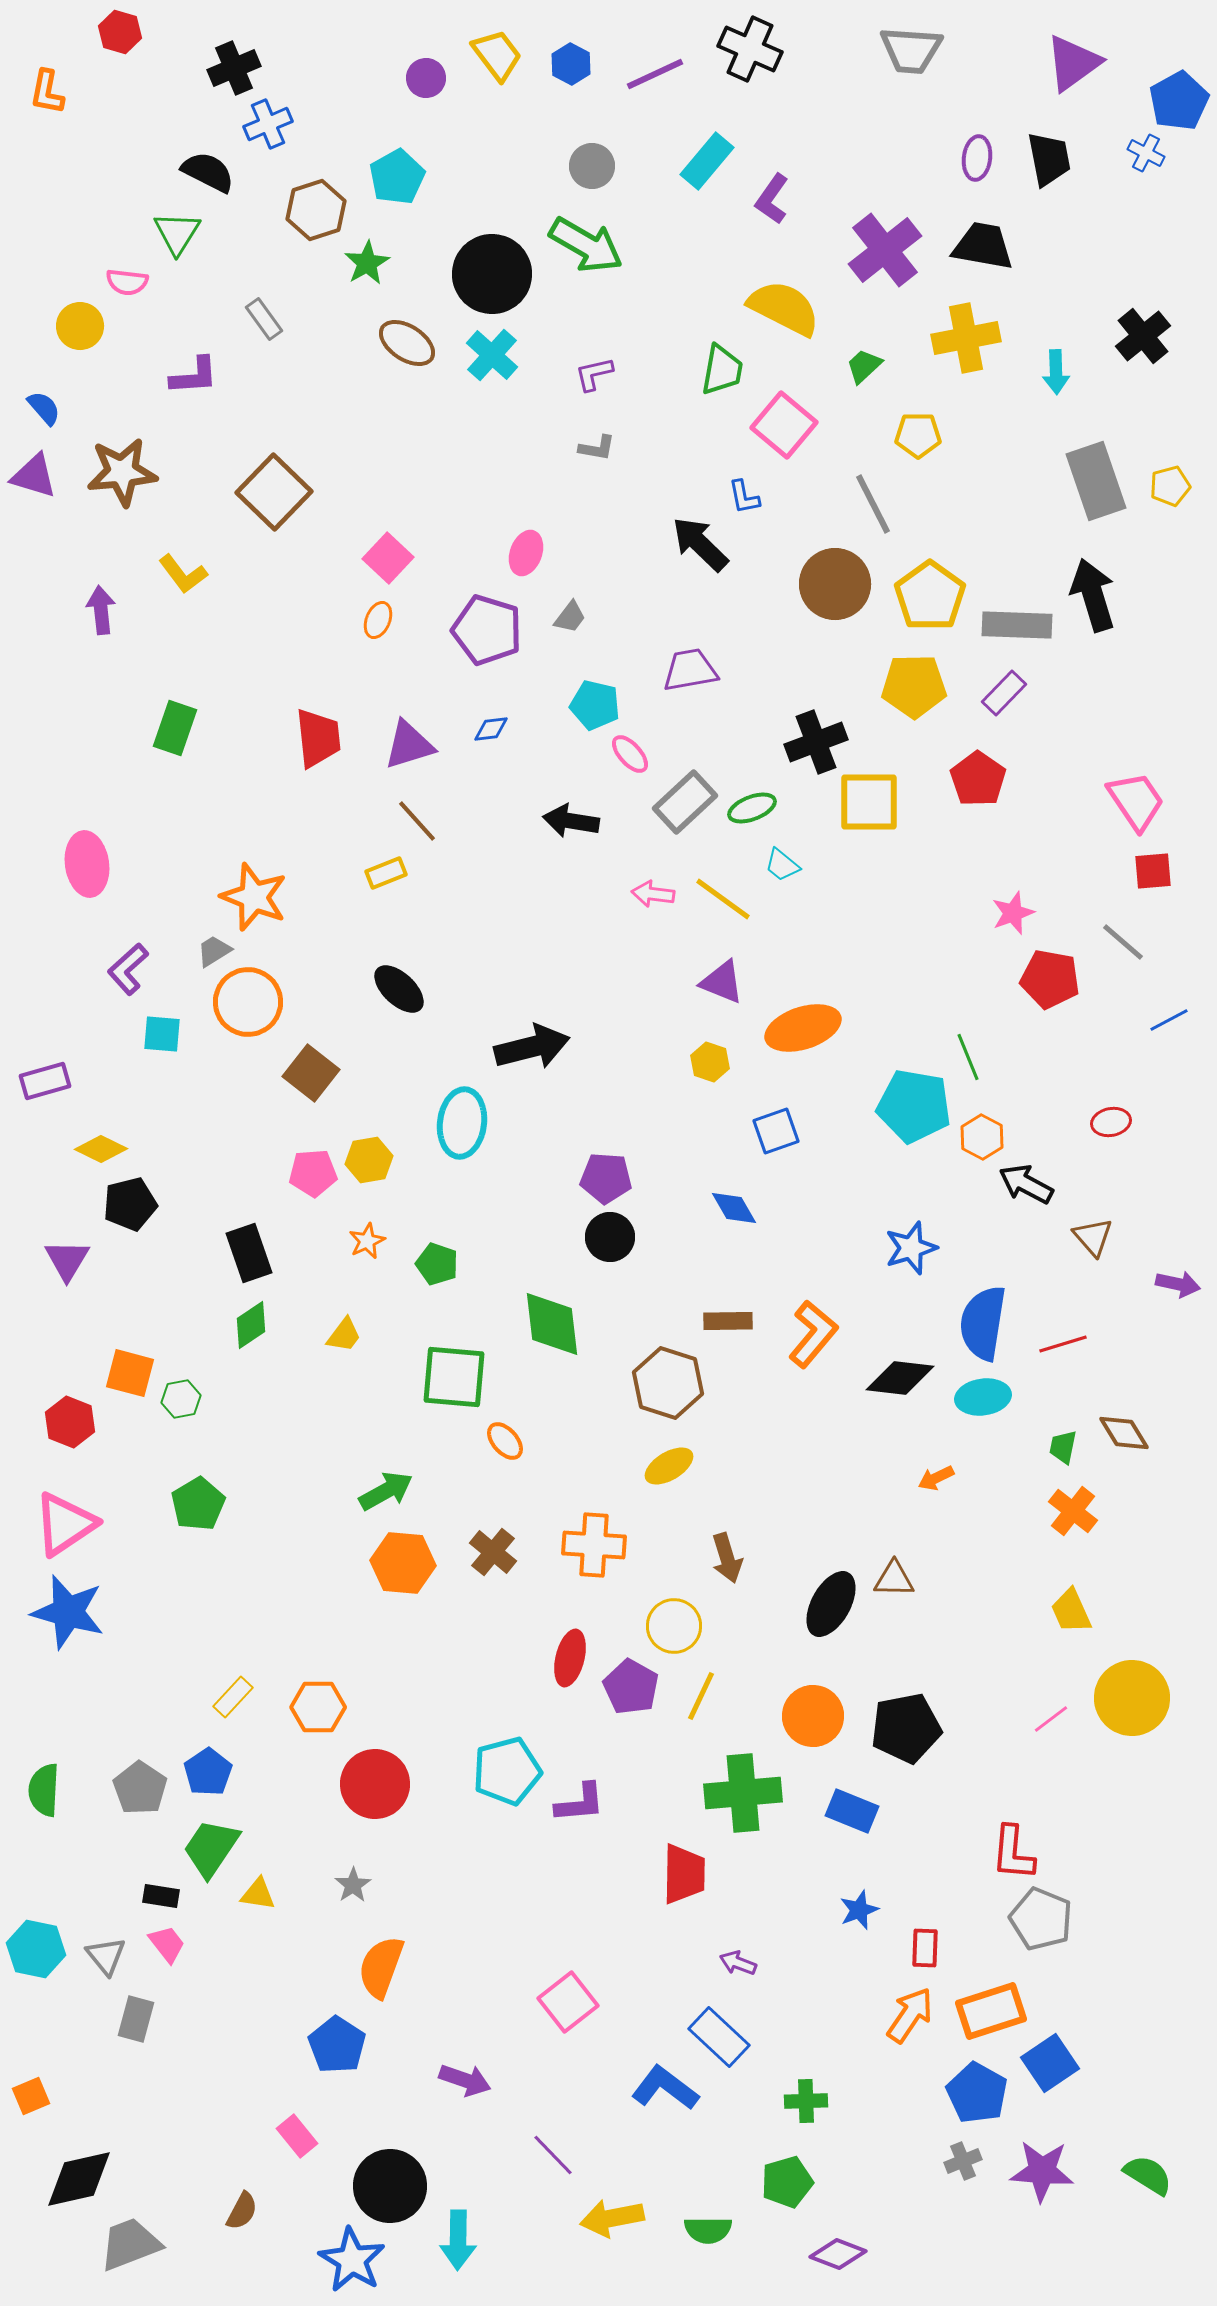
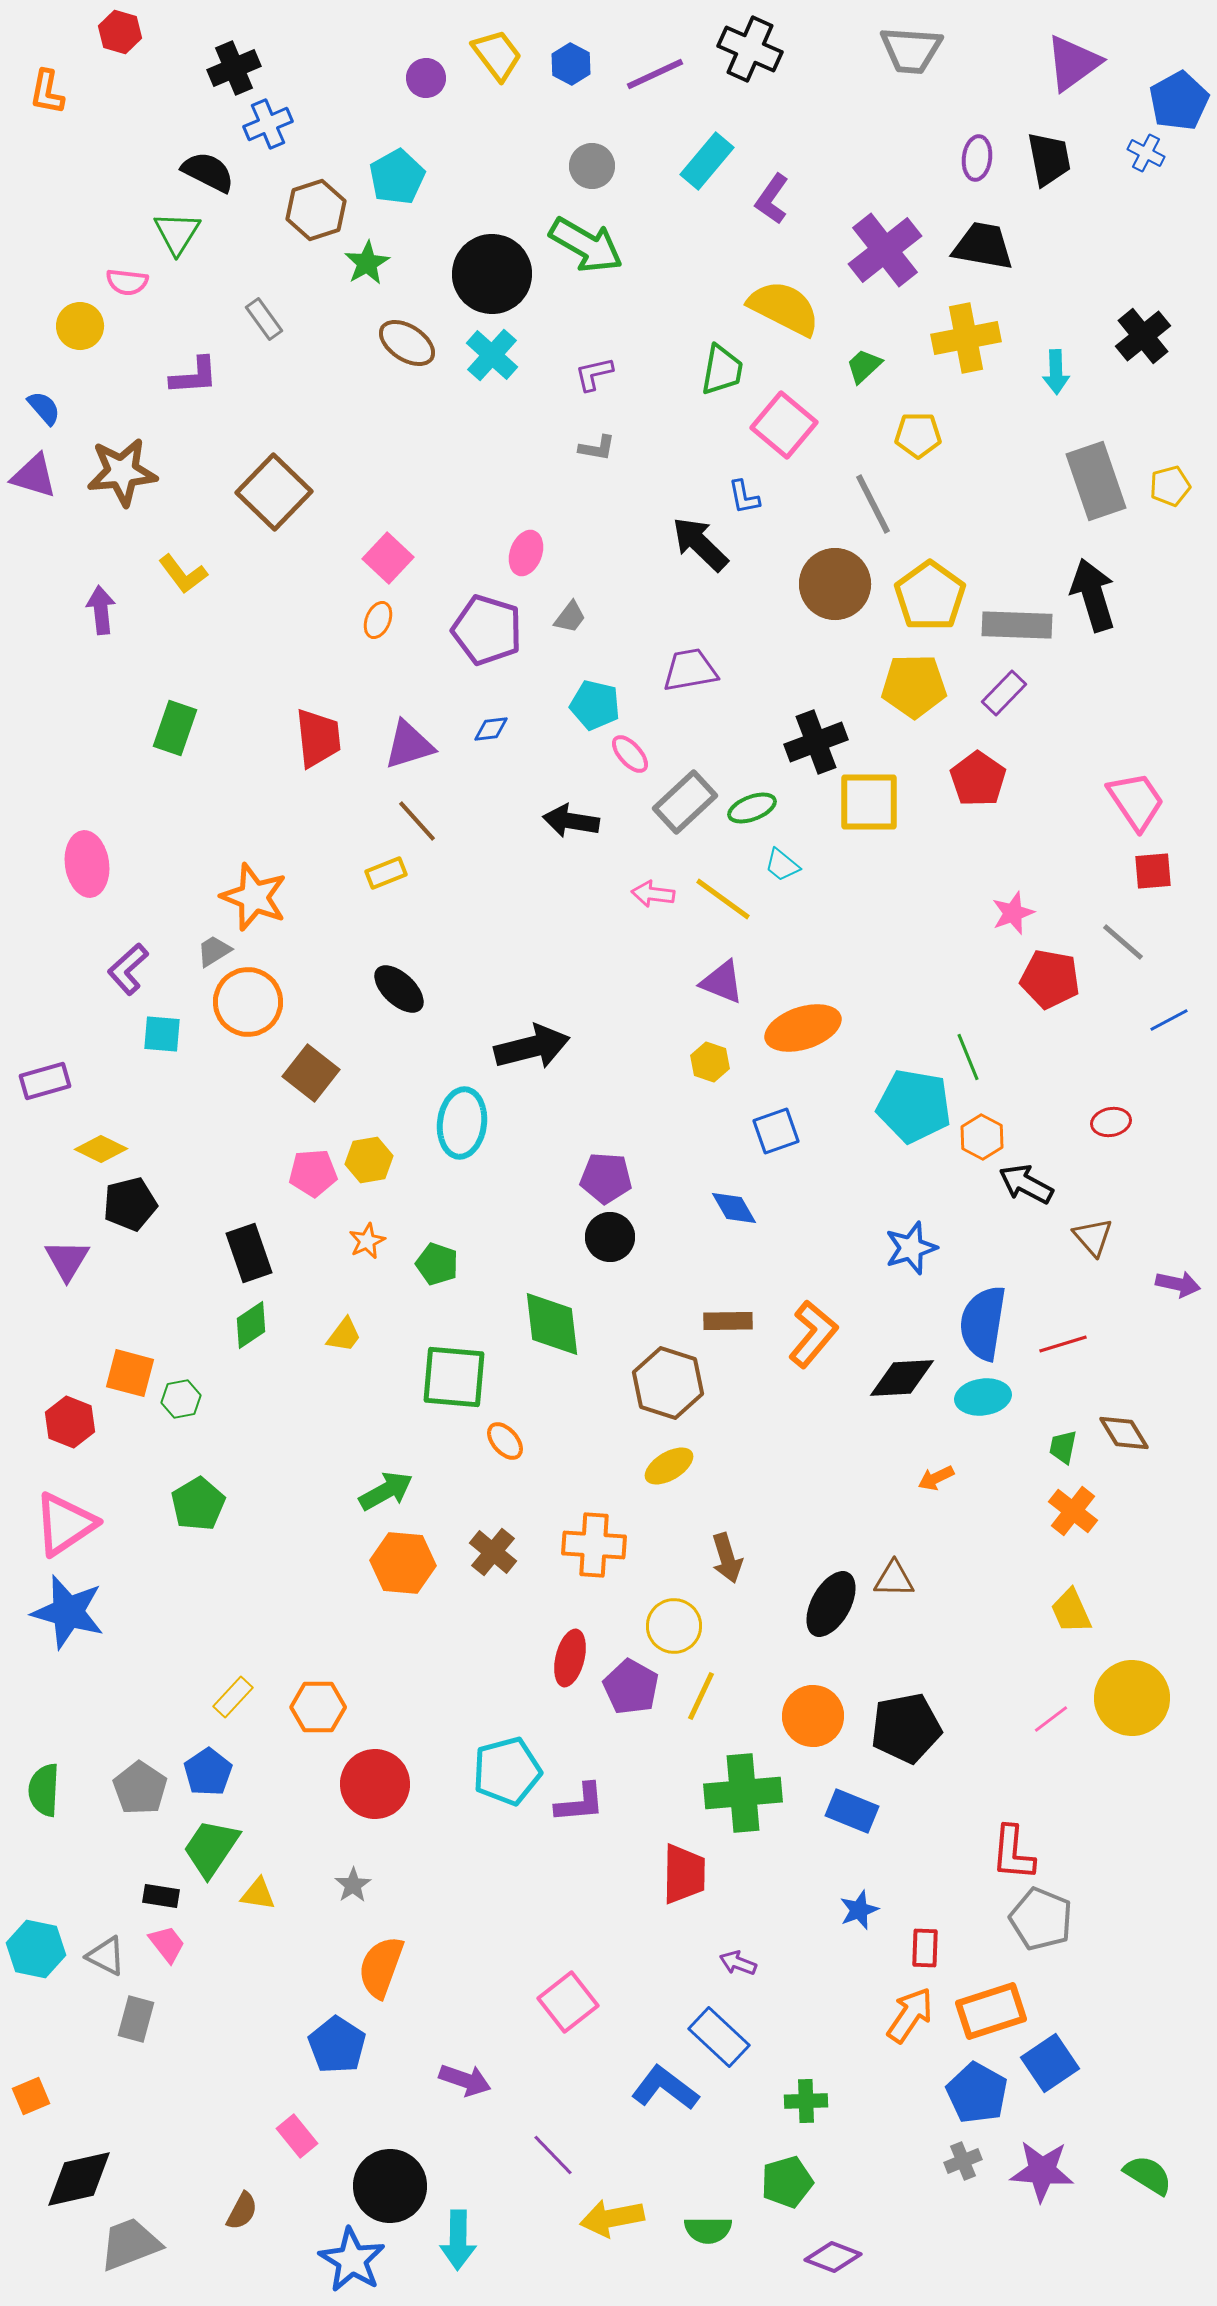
black diamond at (900, 1378): moved 2 px right; rotated 10 degrees counterclockwise
gray triangle at (106, 1956): rotated 24 degrees counterclockwise
purple diamond at (838, 2254): moved 5 px left, 3 px down
